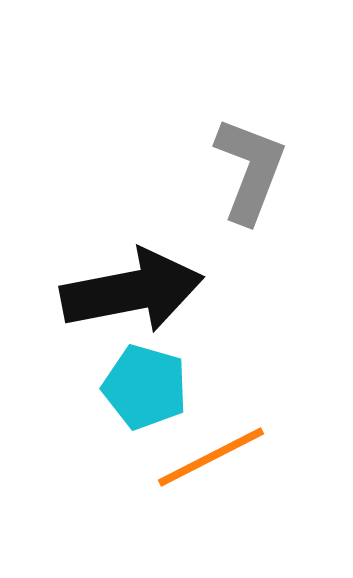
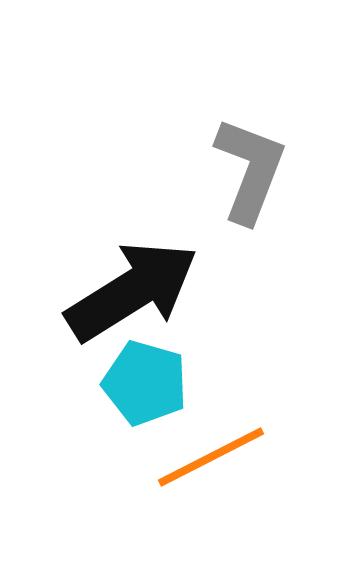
black arrow: rotated 21 degrees counterclockwise
cyan pentagon: moved 4 px up
